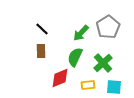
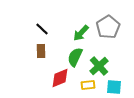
green cross: moved 4 px left, 3 px down
